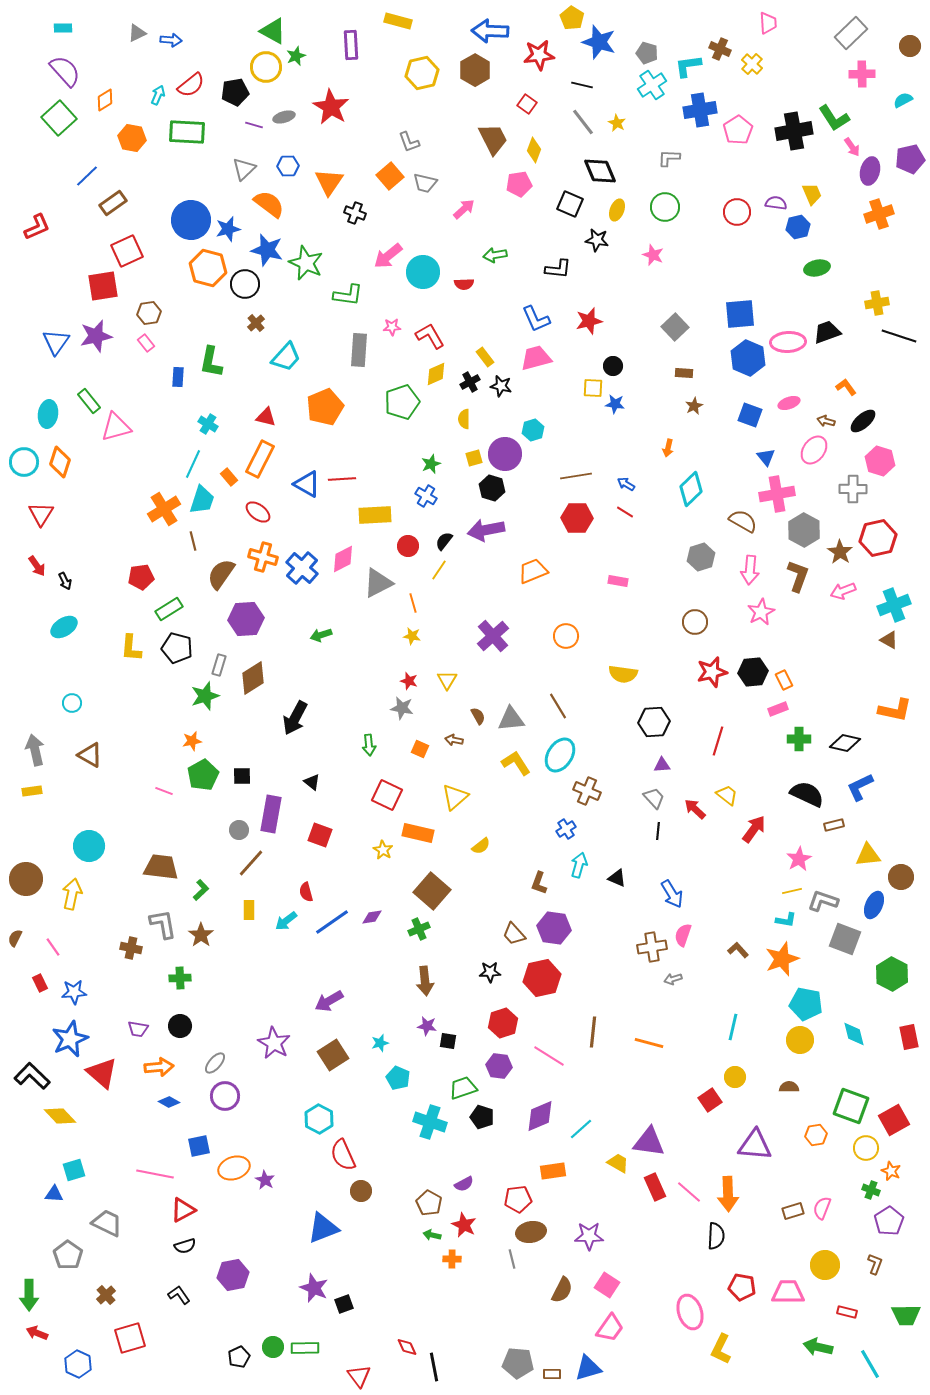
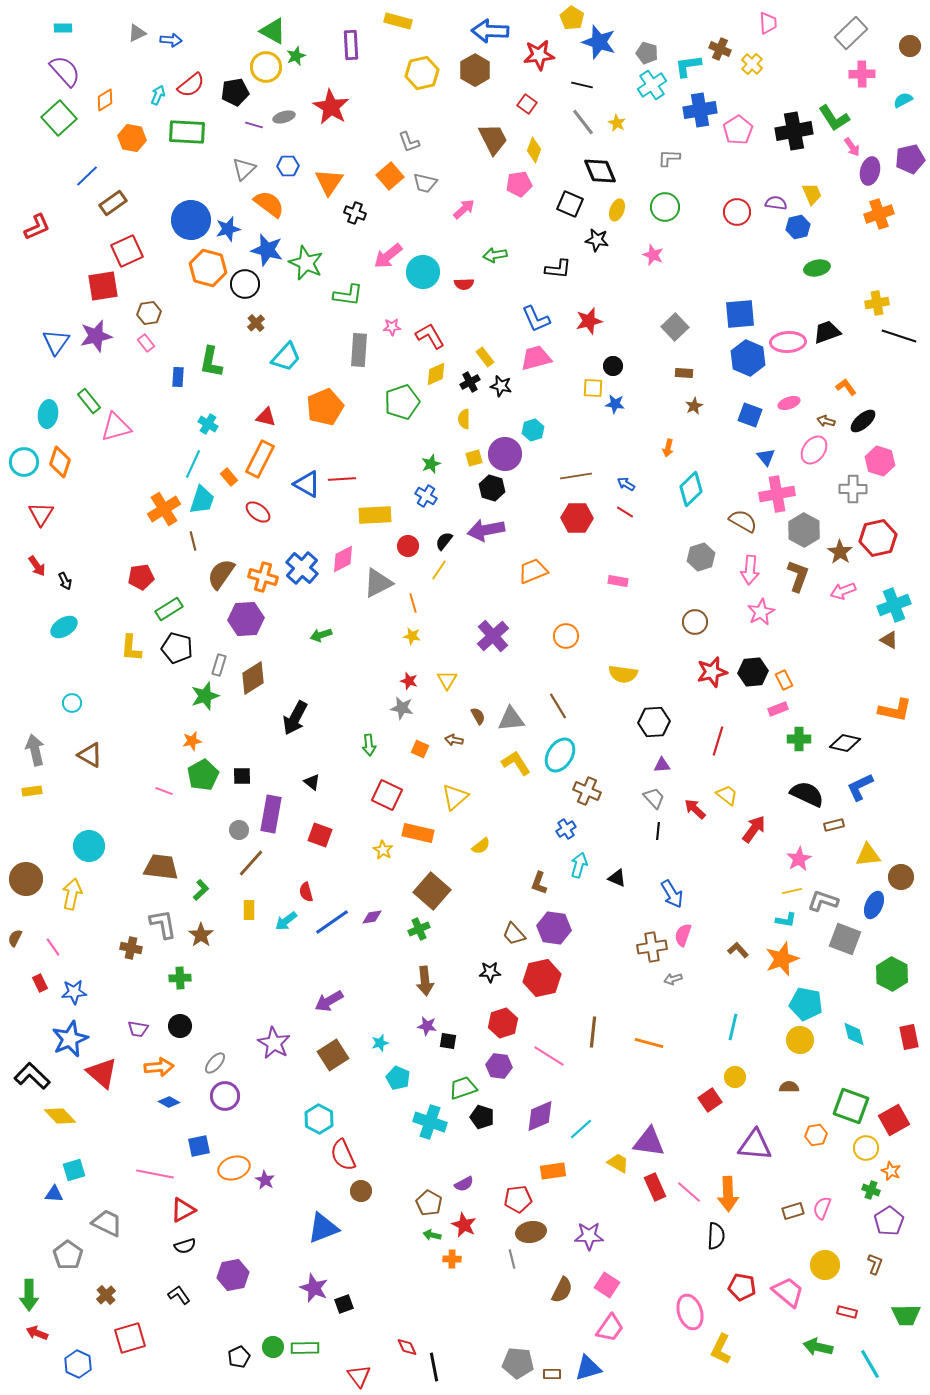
orange cross at (263, 557): moved 20 px down
pink trapezoid at (788, 1292): rotated 40 degrees clockwise
